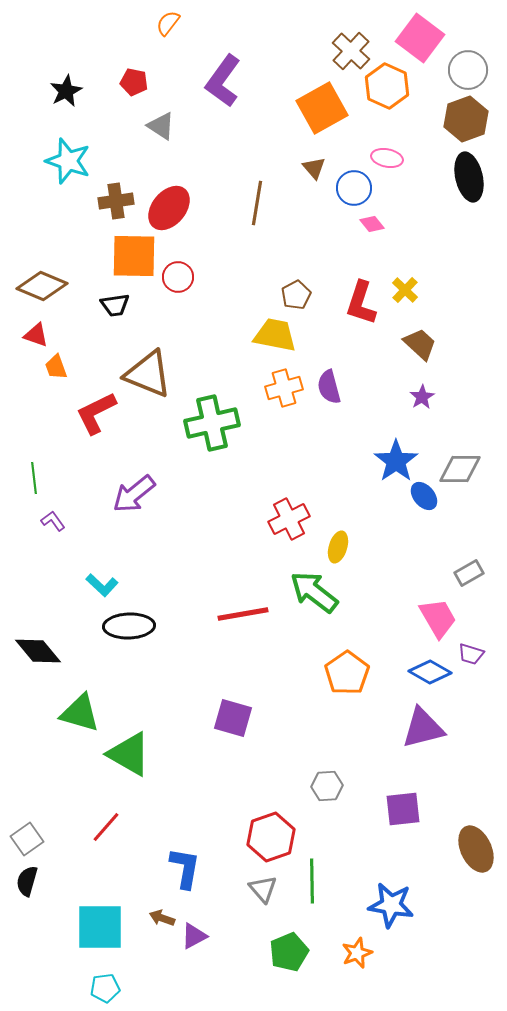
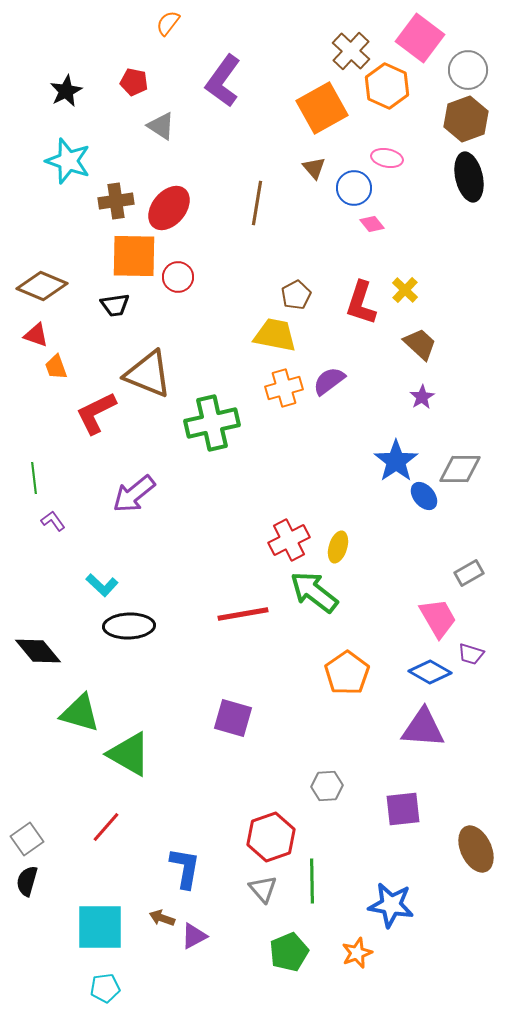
purple semicircle at (329, 387): moved 6 px up; rotated 68 degrees clockwise
red cross at (289, 519): moved 21 px down
purple triangle at (423, 728): rotated 18 degrees clockwise
